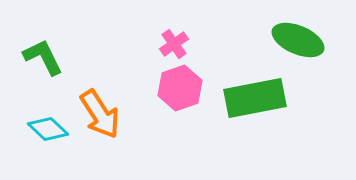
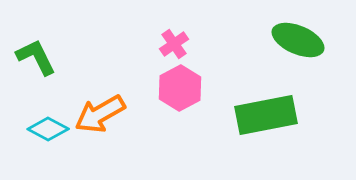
green L-shape: moved 7 px left
pink hexagon: rotated 9 degrees counterclockwise
green rectangle: moved 11 px right, 17 px down
orange arrow: rotated 93 degrees clockwise
cyan diamond: rotated 15 degrees counterclockwise
